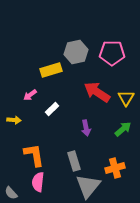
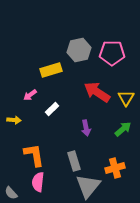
gray hexagon: moved 3 px right, 2 px up
